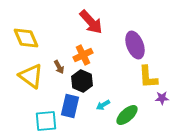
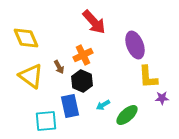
red arrow: moved 3 px right
blue rectangle: rotated 25 degrees counterclockwise
